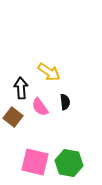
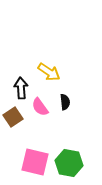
brown square: rotated 18 degrees clockwise
